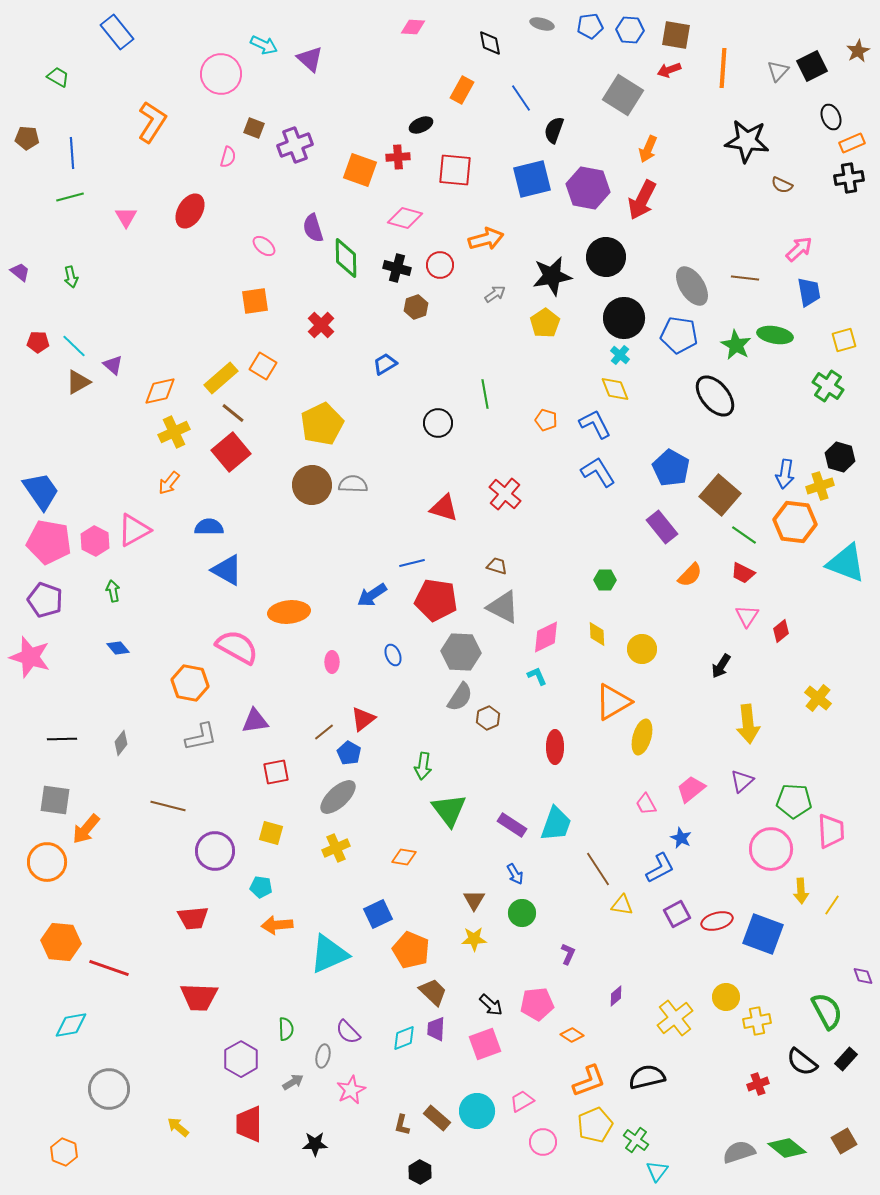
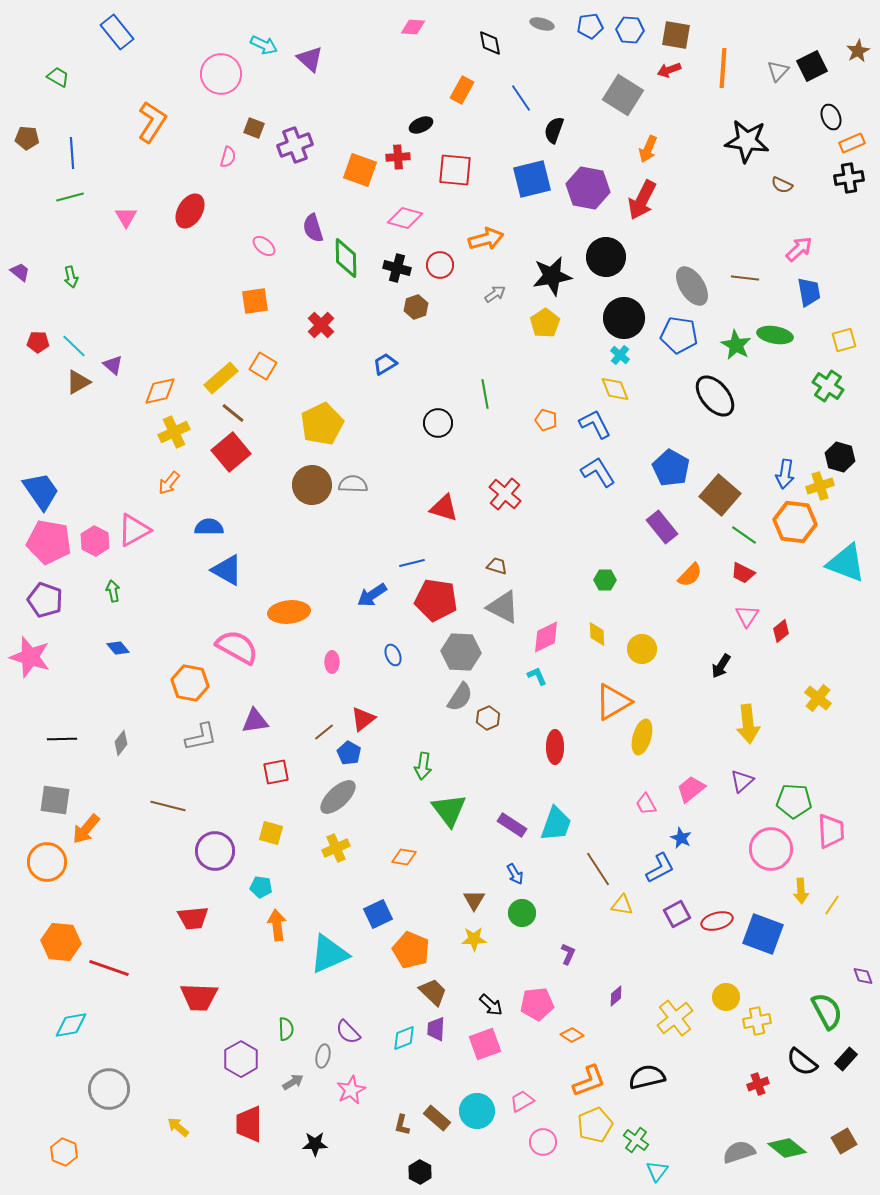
orange arrow at (277, 925): rotated 88 degrees clockwise
